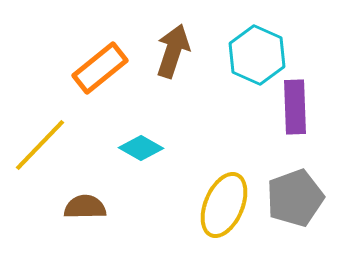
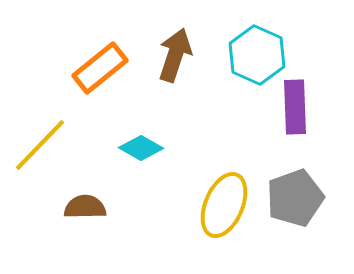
brown arrow: moved 2 px right, 4 px down
